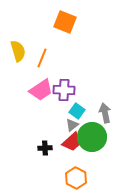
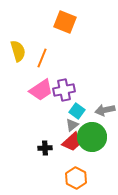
purple cross: rotated 15 degrees counterclockwise
gray arrow: moved 3 px up; rotated 90 degrees counterclockwise
